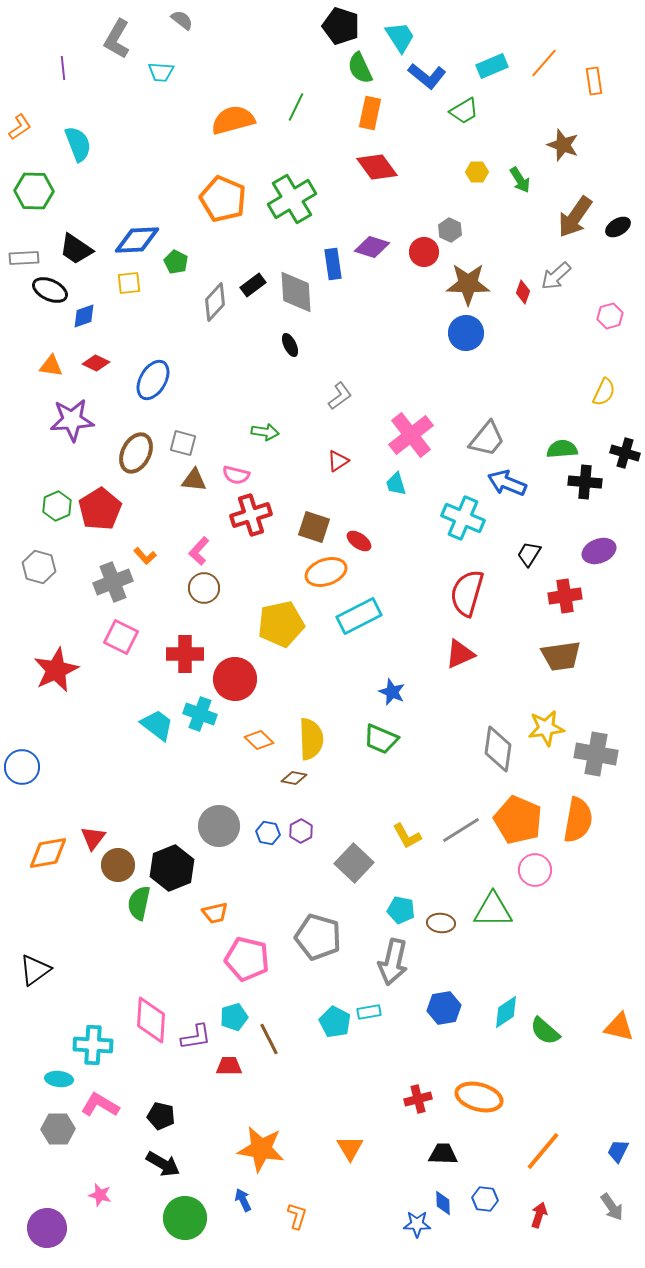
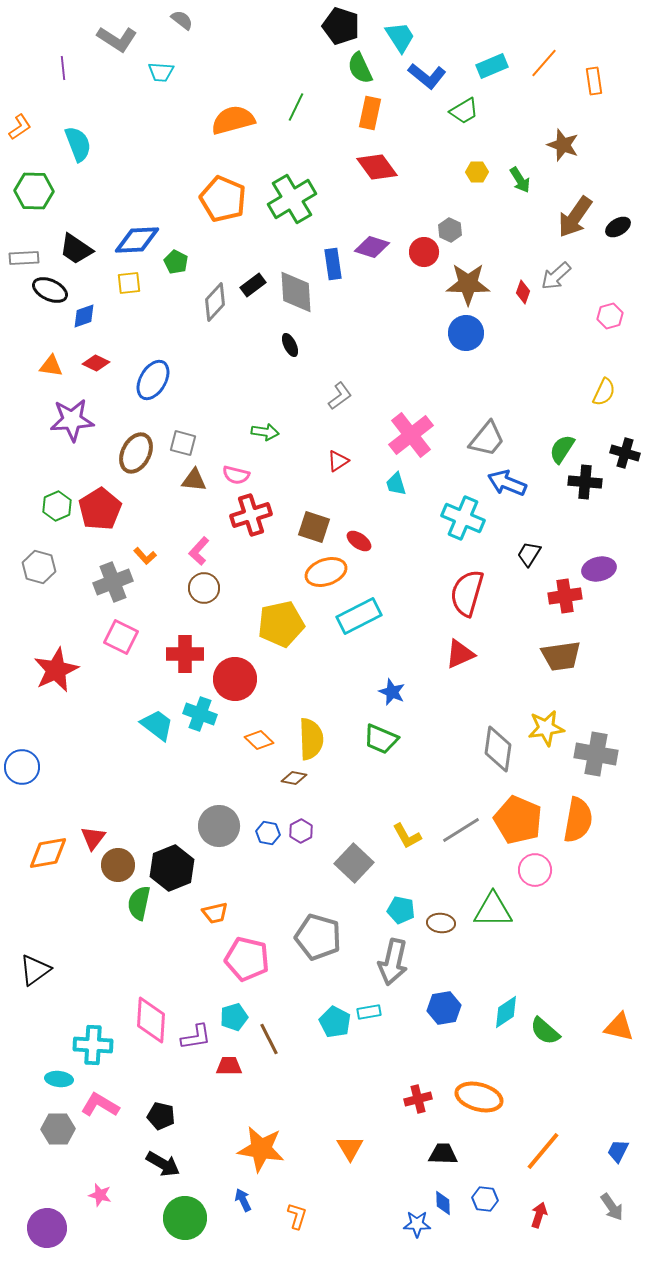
gray L-shape at (117, 39): rotated 87 degrees counterclockwise
green semicircle at (562, 449): rotated 52 degrees counterclockwise
purple ellipse at (599, 551): moved 18 px down; rotated 8 degrees clockwise
